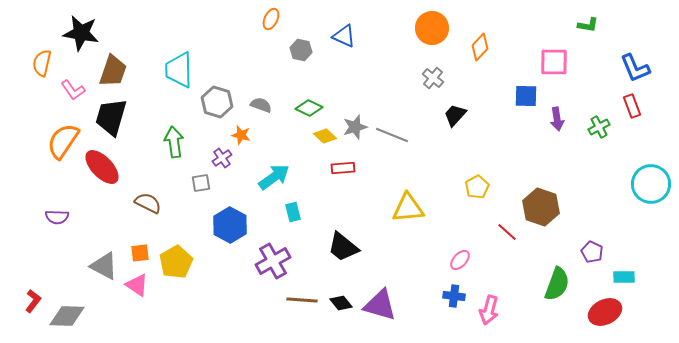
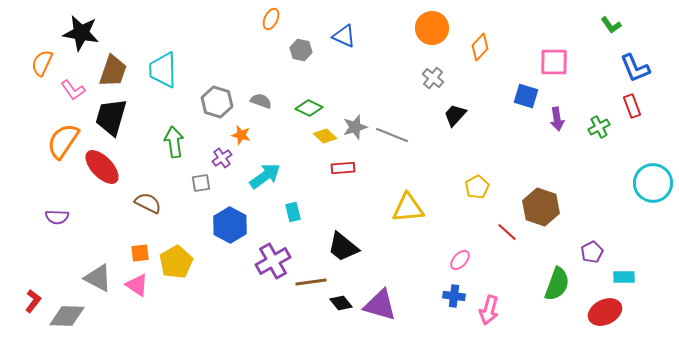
green L-shape at (588, 25): moved 23 px right; rotated 45 degrees clockwise
orange semicircle at (42, 63): rotated 12 degrees clockwise
cyan trapezoid at (179, 70): moved 16 px left
blue square at (526, 96): rotated 15 degrees clockwise
gray semicircle at (261, 105): moved 4 px up
cyan arrow at (274, 177): moved 9 px left, 1 px up
cyan circle at (651, 184): moved 2 px right, 1 px up
purple pentagon at (592, 252): rotated 20 degrees clockwise
gray triangle at (104, 266): moved 6 px left, 12 px down
brown line at (302, 300): moved 9 px right, 18 px up; rotated 12 degrees counterclockwise
